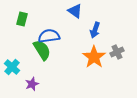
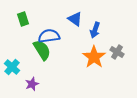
blue triangle: moved 8 px down
green rectangle: moved 1 px right; rotated 32 degrees counterclockwise
gray cross: rotated 32 degrees counterclockwise
